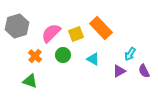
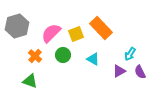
purple semicircle: moved 4 px left, 1 px down
